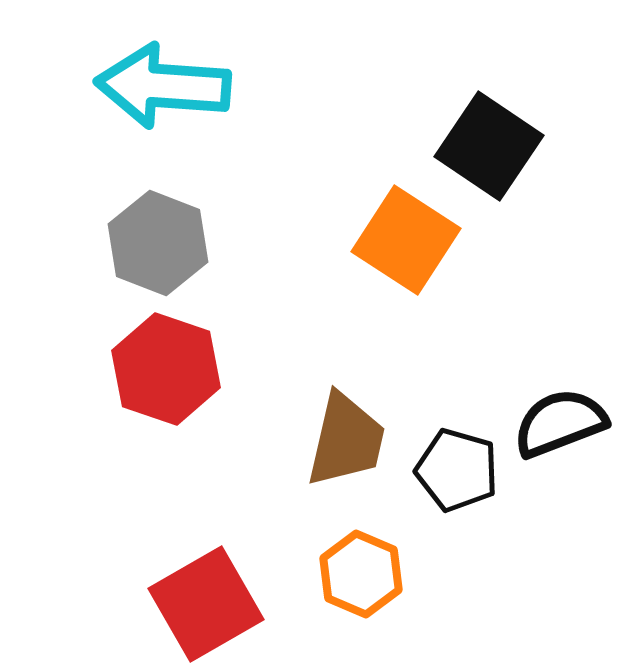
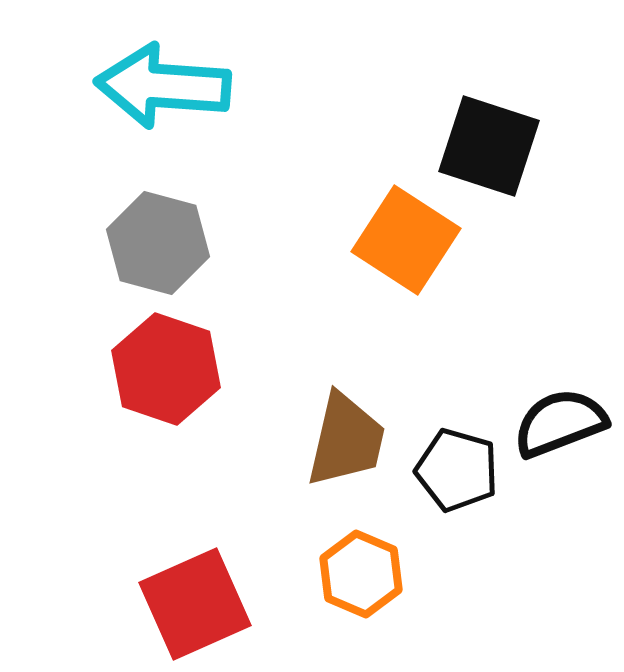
black square: rotated 16 degrees counterclockwise
gray hexagon: rotated 6 degrees counterclockwise
red square: moved 11 px left; rotated 6 degrees clockwise
